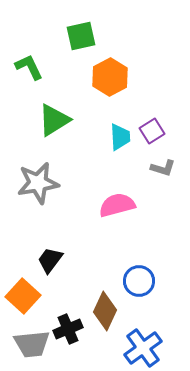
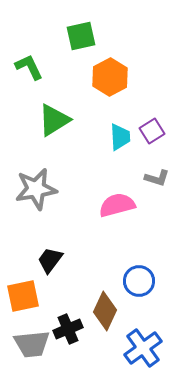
gray L-shape: moved 6 px left, 10 px down
gray star: moved 2 px left, 6 px down
orange square: rotated 36 degrees clockwise
